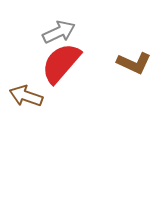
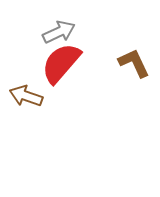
brown L-shape: rotated 140 degrees counterclockwise
